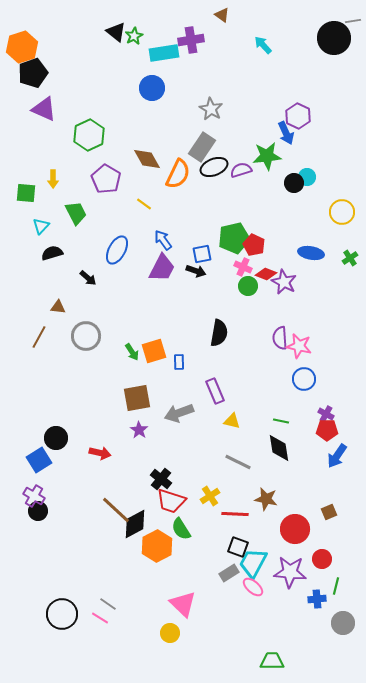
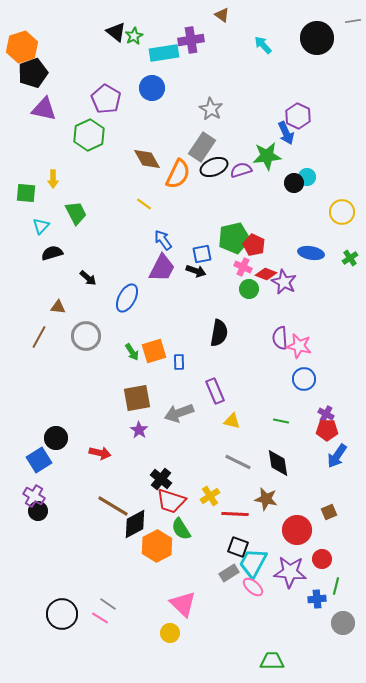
black circle at (334, 38): moved 17 px left
purple triangle at (44, 109): rotated 12 degrees counterclockwise
purple pentagon at (106, 179): moved 80 px up
blue ellipse at (117, 250): moved 10 px right, 48 px down
green circle at (248, 286): moved 1 px right, 3 px down
black diamond at (279, 448): moved 1 px left, 15 px down
brown line at (116, 510): moved 3 px left, 4 px up; rotated 12 degrees counterclockwise
red circle at (295, 529): moved 2 px right, 1 px down
